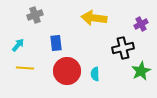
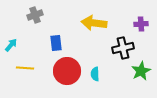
yellow arrow: moved 5 px down
purple cross: rotated 24 degrees clockwise
cyan arrow: moved 7 px left
